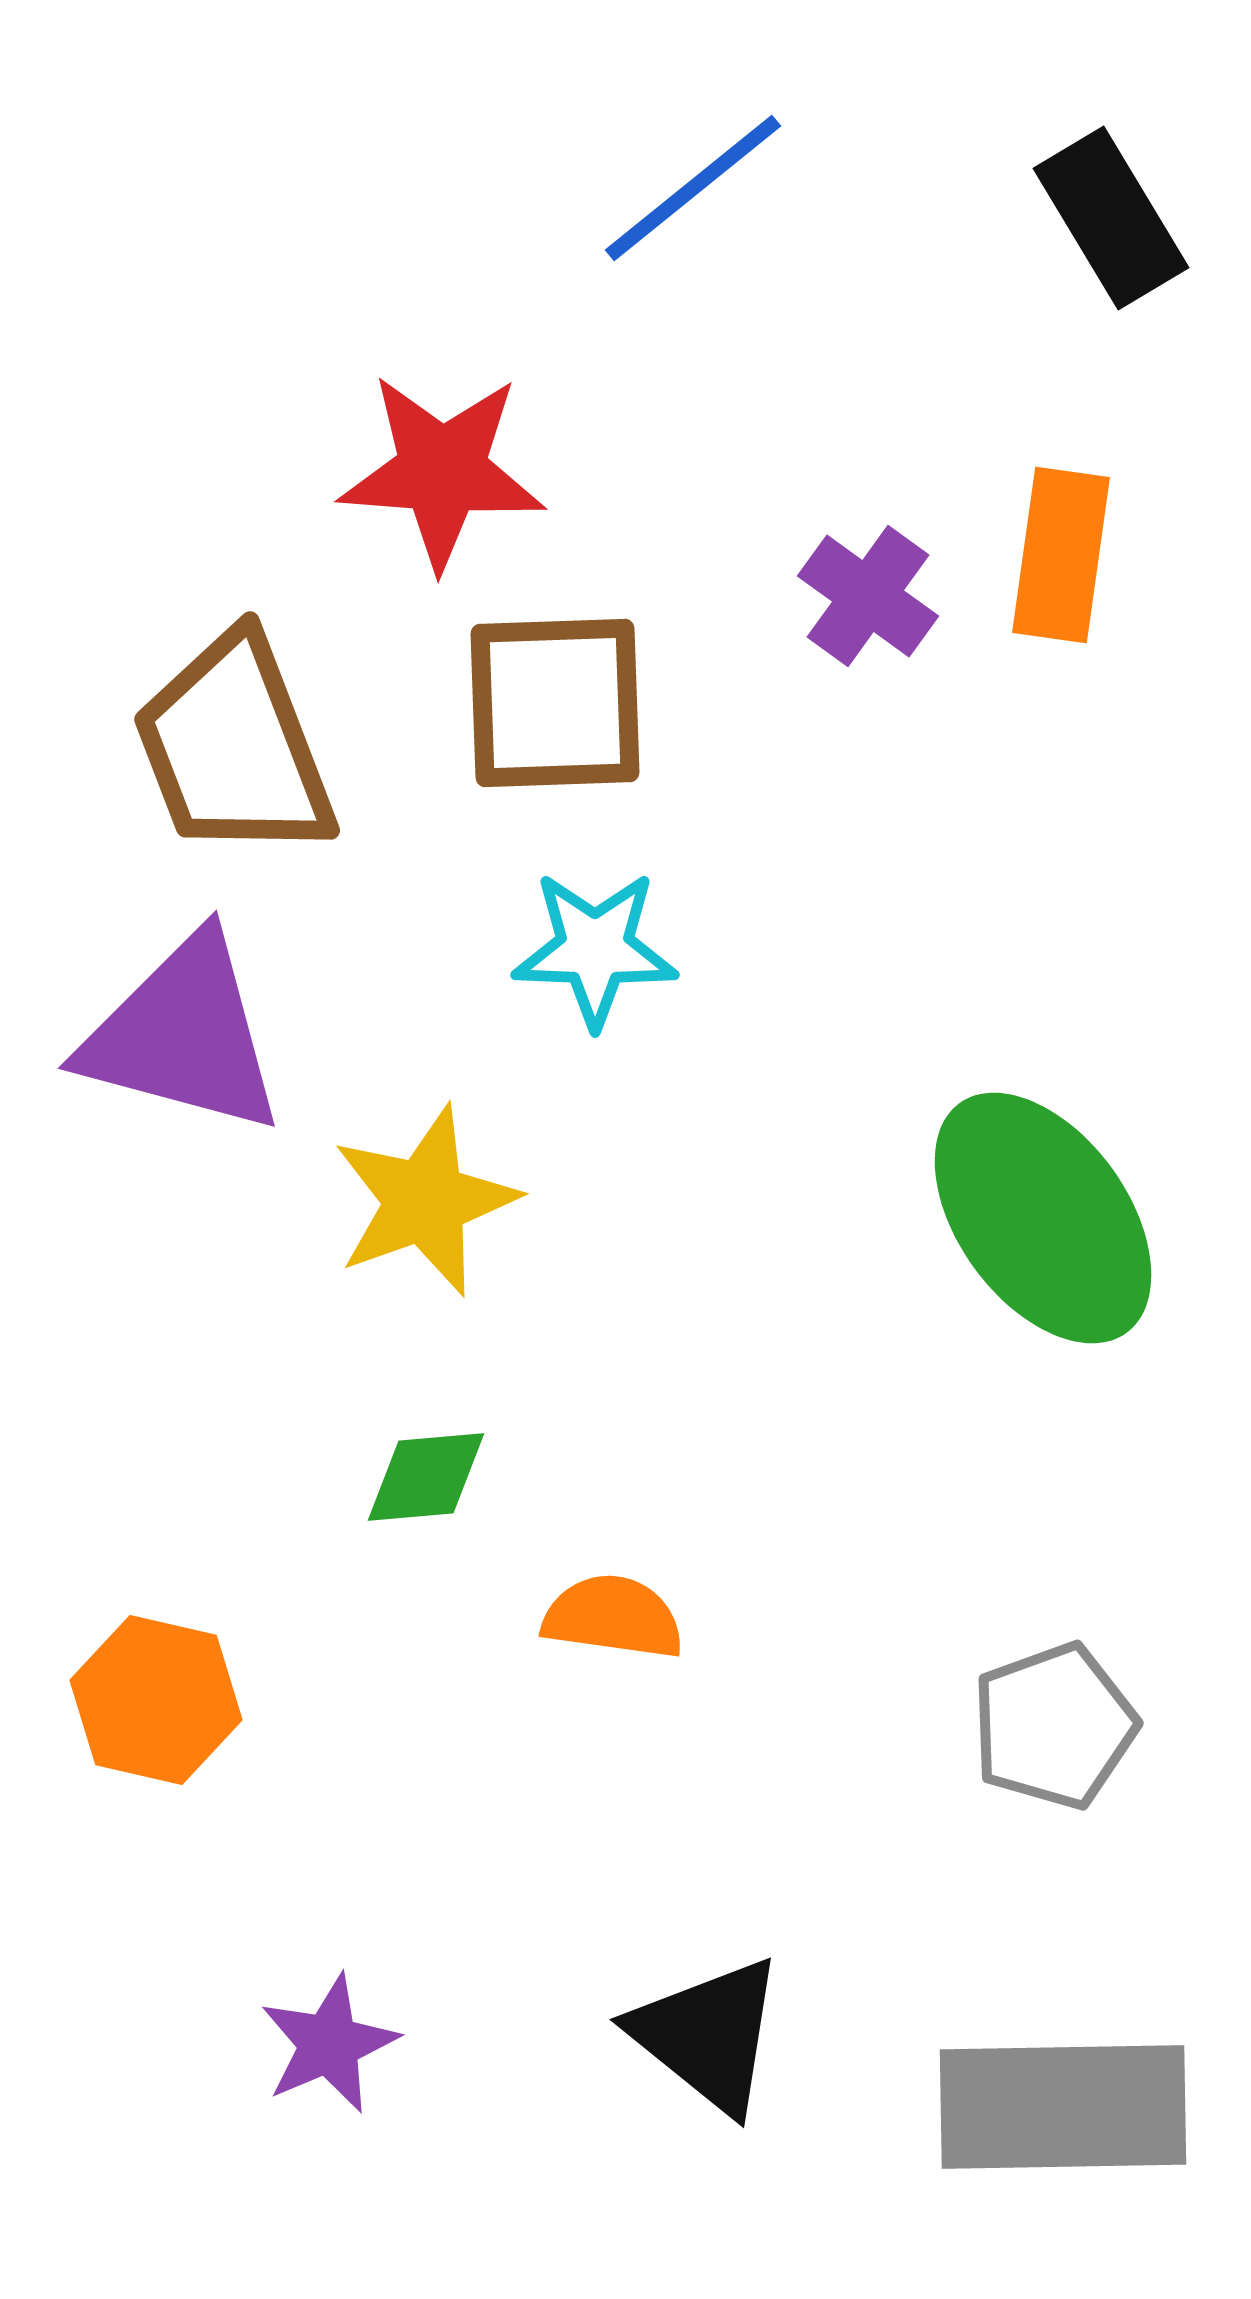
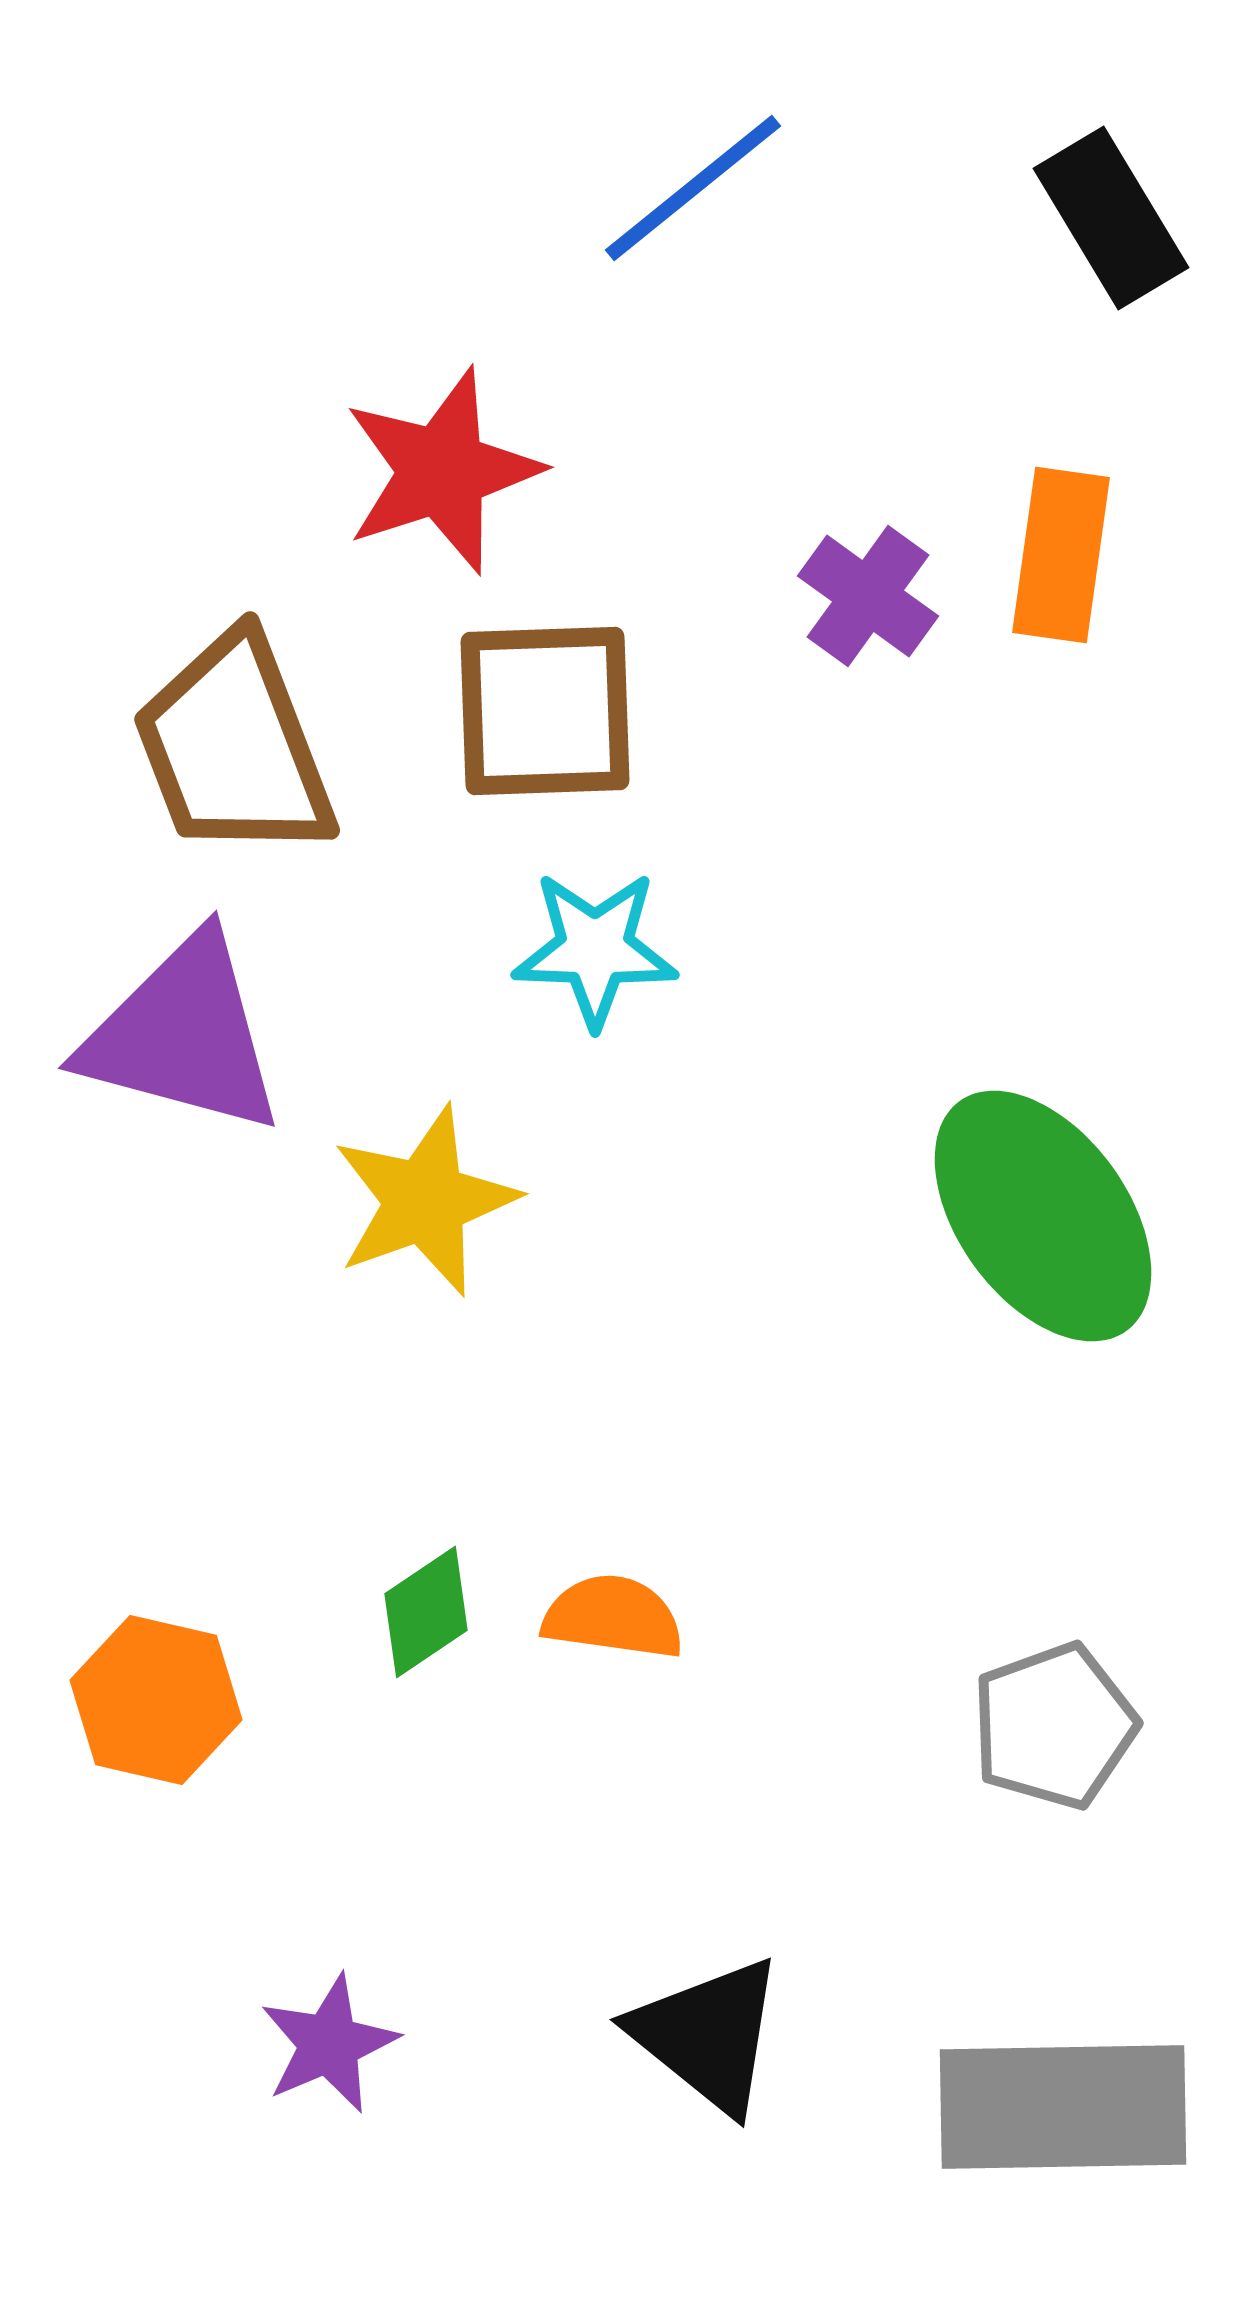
red star: rotated 22 degrees counterclockwise
brown square: moved 10 px left, 8 px down
green ellipse: moved 2 px up
green diamond: moved 135 px down; rotated 29 degrees counterclockwise
